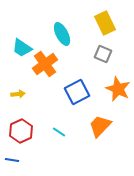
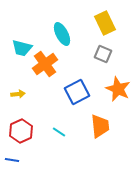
cyan trapezoid: rotated 20 degrees counterclockwise
orange trapezoid: rotated 130 degrees clockwise
